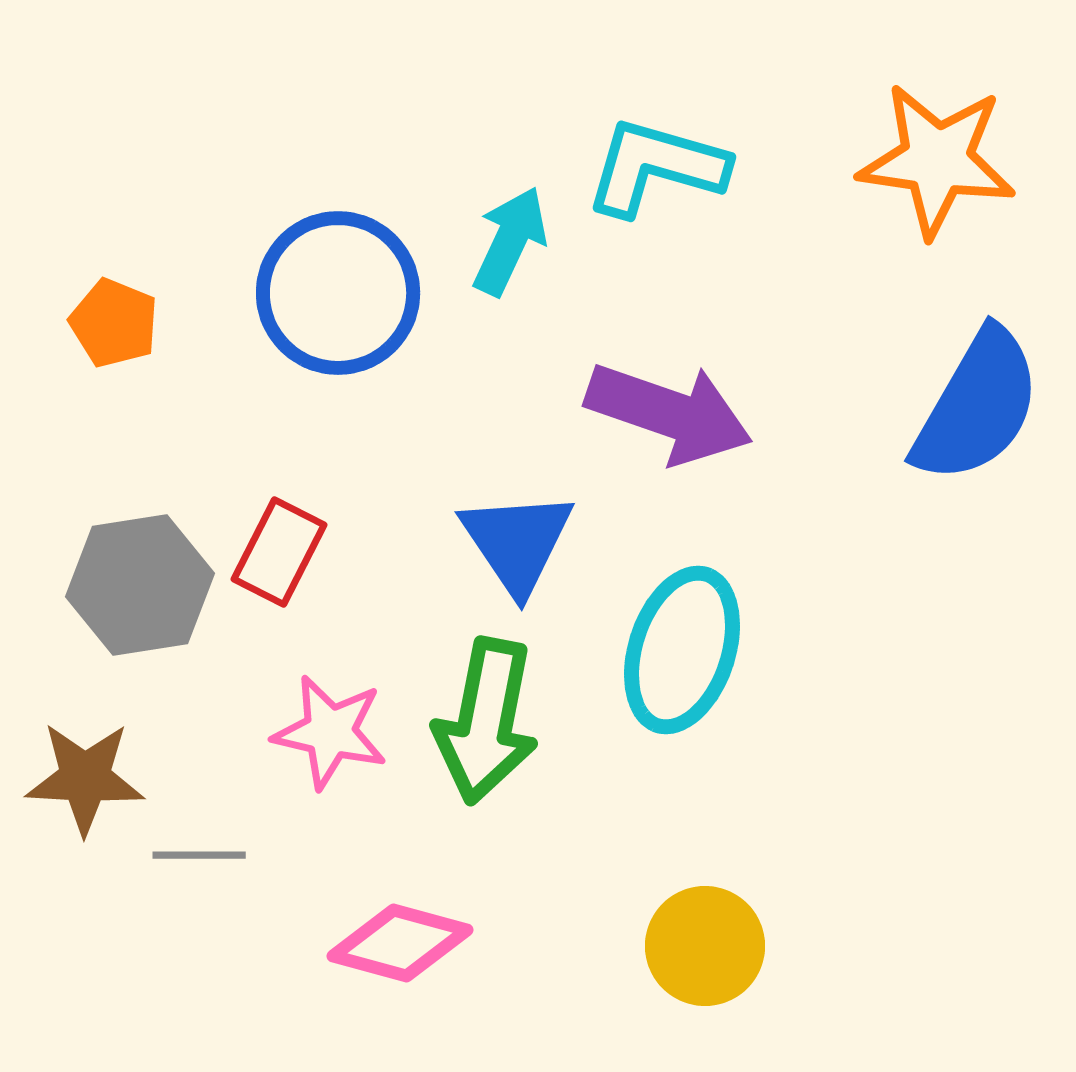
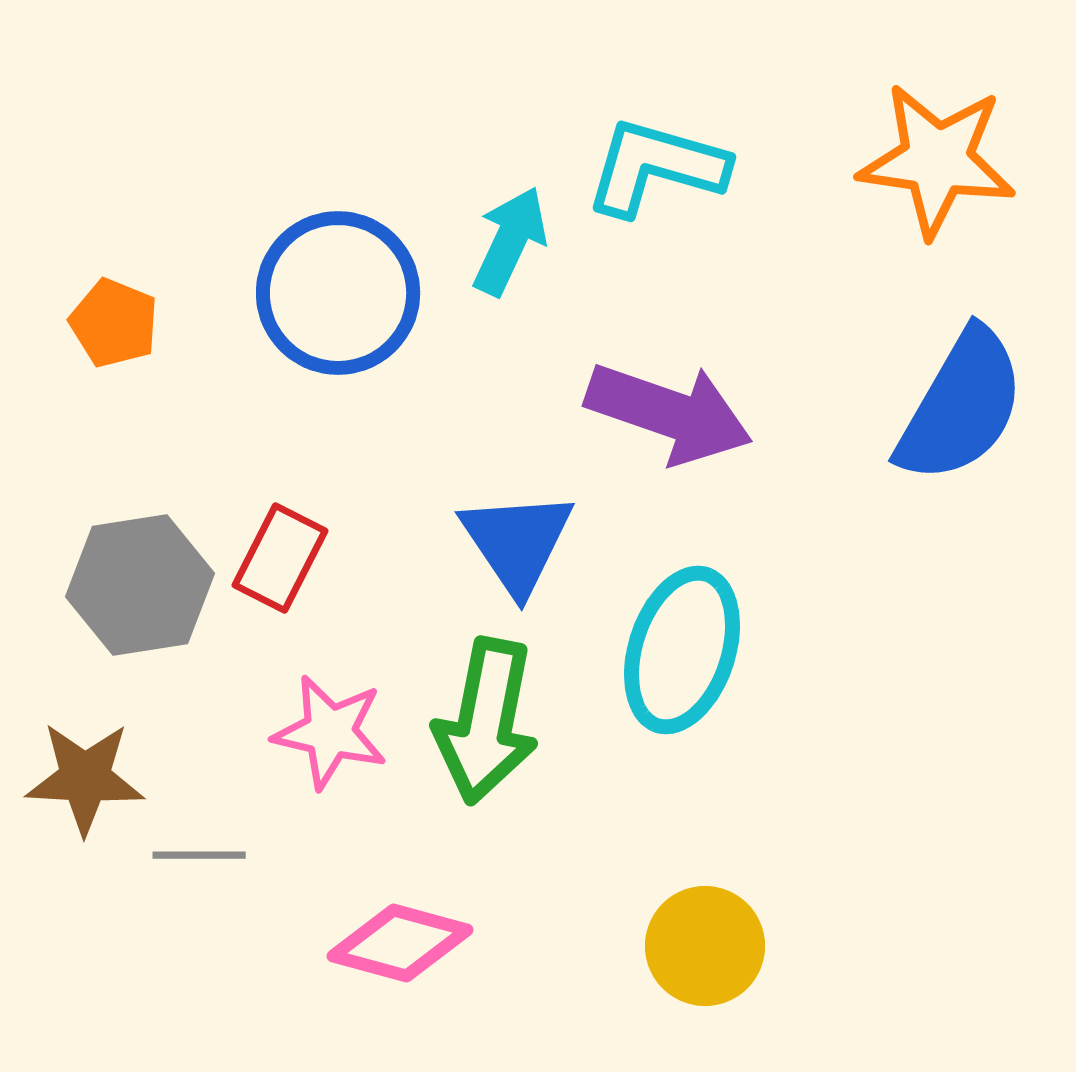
blue semicircle: moved 16 px left
red rectangle: moved 1 px right, 6 px down
